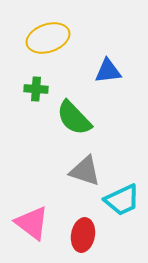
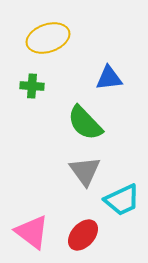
blue triangle: moved 1 px right, 7 px down
green cross: moved 4 px left, 3 px up
green semicircle: moved 11 px right, 5 px down
gray triangle: rotated 36 degrees clockwise
pink triangle: moved 9 px down
red ellipse: rotated 32 degrees clockwise
